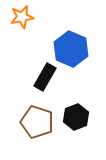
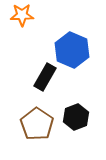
orange star: moved 2 px up; rotated 10 degrees clockwise
blue hexagon: moved 1 px right, 1 px down
brown pentagon: moved 2 px down; rotated 16 degrees clockwise
